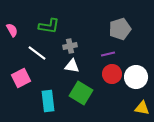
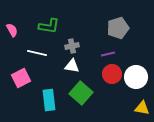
gray pentagon: moved 2 px left, 1 px up
gray cross: moved 2 px right
white line: rotated 24 degrees counterclockwise
green square: rotated 10 degrees clockwise
cyan rectangle: moved 1 px right, 1 px up
